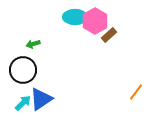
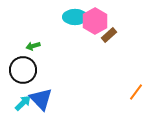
green arrow: moved 2 px down
blue triangle: rotated 40 degrees counterclockwise
